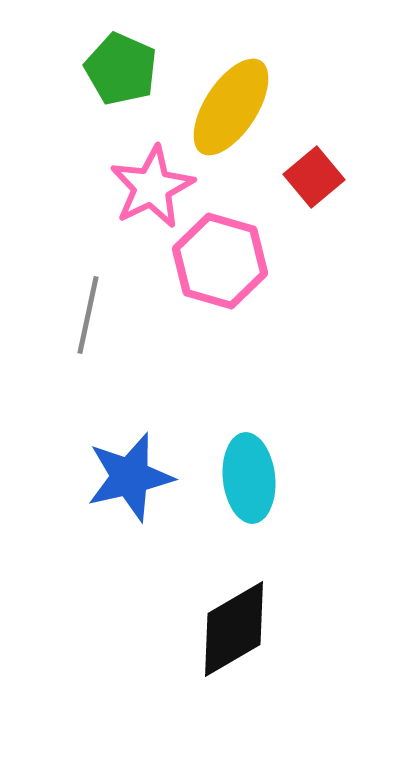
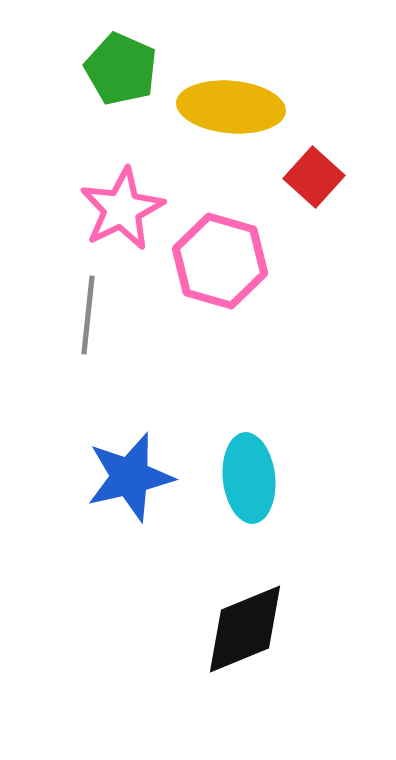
yellow ellipse: rotated 62 degrees clockwise
red square: rotated 8 degrees counterclockwise
pink star: moved 30 px left, 22 px down
gray line: rotated 6 degrees counterclockwise
black diamond: moved 11 px right; rotated 8 degrees clockwise
